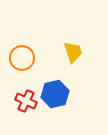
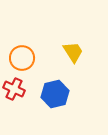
yellow trapezoid: rotated 15 degrees counterclockwise
red cross: moved 12 px left, 12 px up
